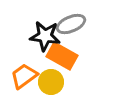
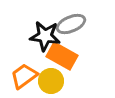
yellow circle: moved 1 px up
